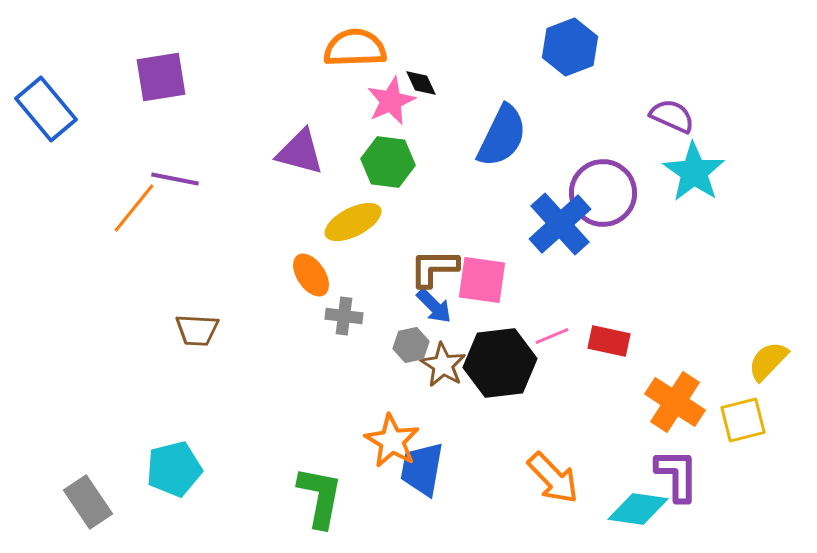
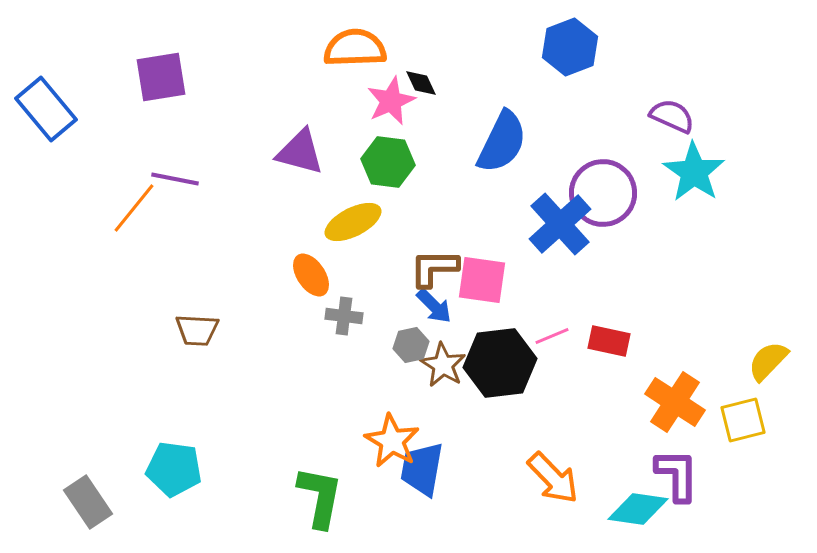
blue semicircle: moved 6 px down
cyan pentagon: rotated 22 degrees clockwise
